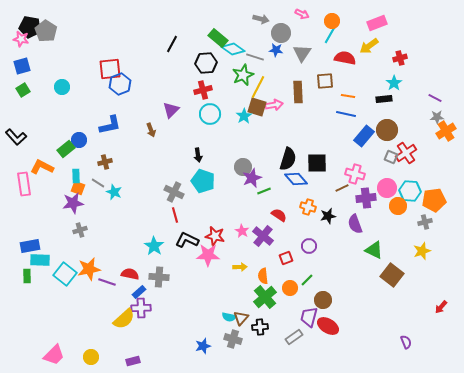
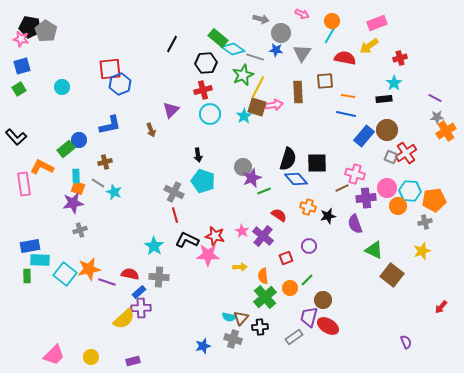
green square at (23, 90): moved 4 px left, 1 px up
